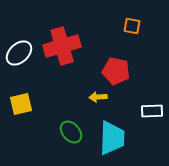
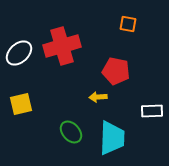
orange square: moved 4 px left, 2 px up
